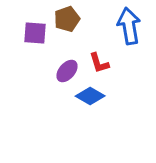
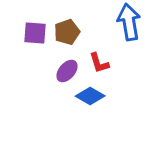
brown pentagon: moved 13 px down
blue arrow: moved 4 px up
